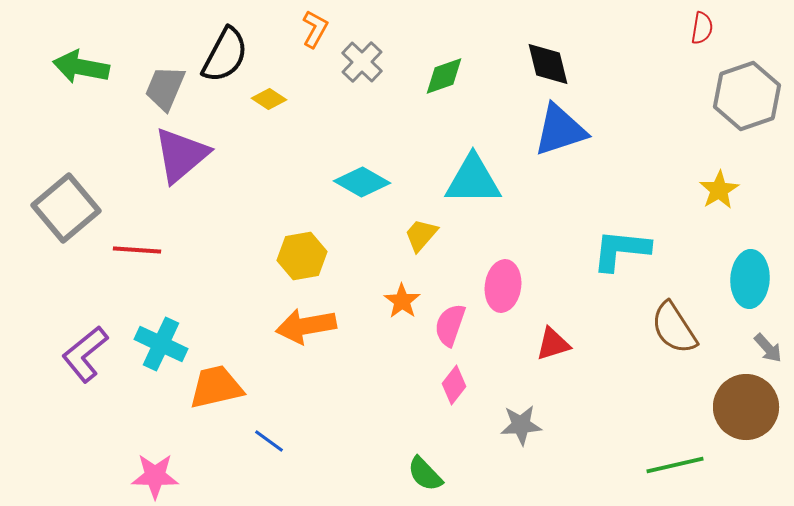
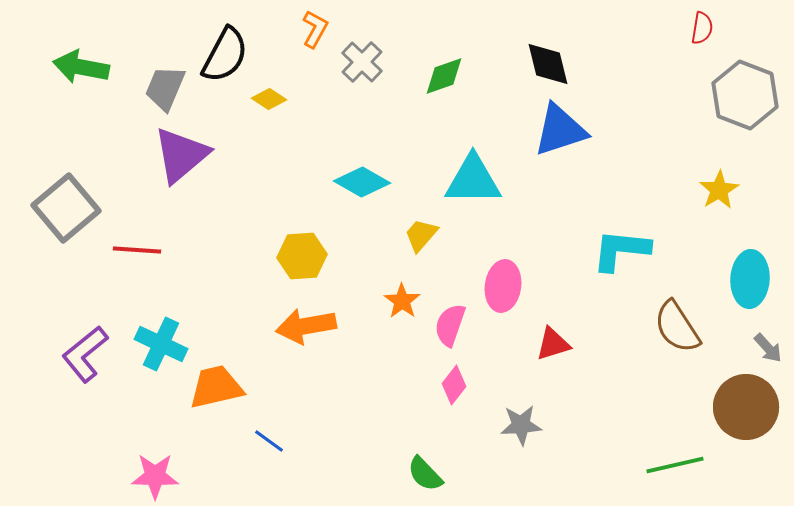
gray hexagon: moved 2 px left, 1 px up; rotated 20 degrees counterclockwise
yellow hexagon: rotated 6 degrees clockwise
brown semicircle: moved 3 px right, 1 px up
